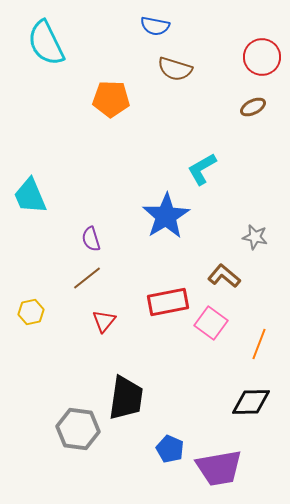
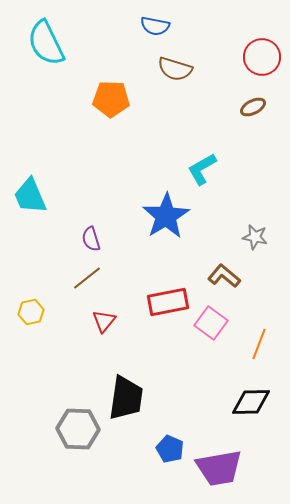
gray hexagon: rotated 6 degrees counterclockwise
